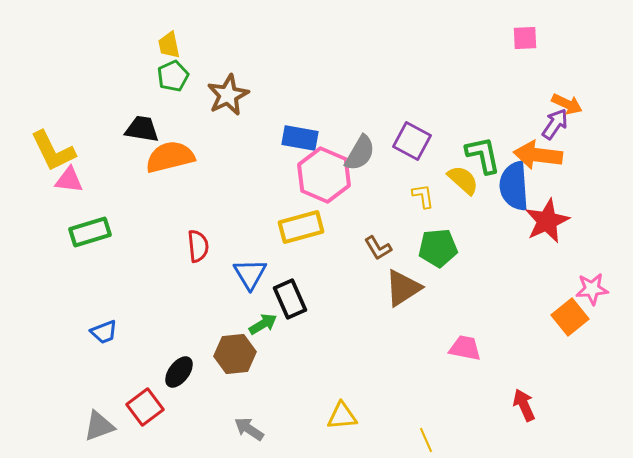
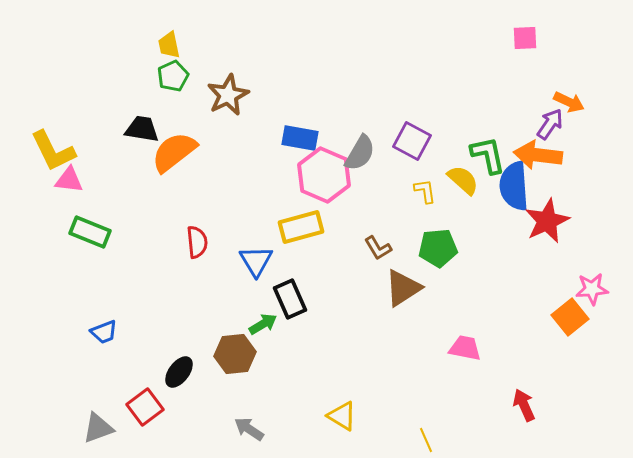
orange arrow at (567, 104): moved 2 px right, 2 px up
purple arrow at (555, 124): moved 5 px left
green L-shape at (483, 155): moved 5 px right
orange semicircle at (170, 157): moved 4 px right, 5 px up; rotated 24 degrees counterclockwise
yellow L-shape at (423, 196): moved 2 px right, 5 px up
green rectangle at (90, 232): rotated 39 degrees clockwise
red semicircle at (198, 246): moved 1 px left, 4 px up
blue triangle at (250, 274): moved 6 px right, 13 px up
yellow triangle at (342, 416): rotated 36 degrees clockwise
gray triangle at (99, 426): moved 1 px left, 2 px down
